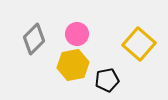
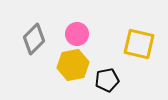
yellow square: rotated 28 degrees counterclockwise
